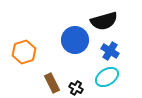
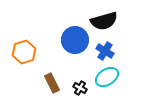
blue cross: moved 5 px left
black cross: moved 4 px right
